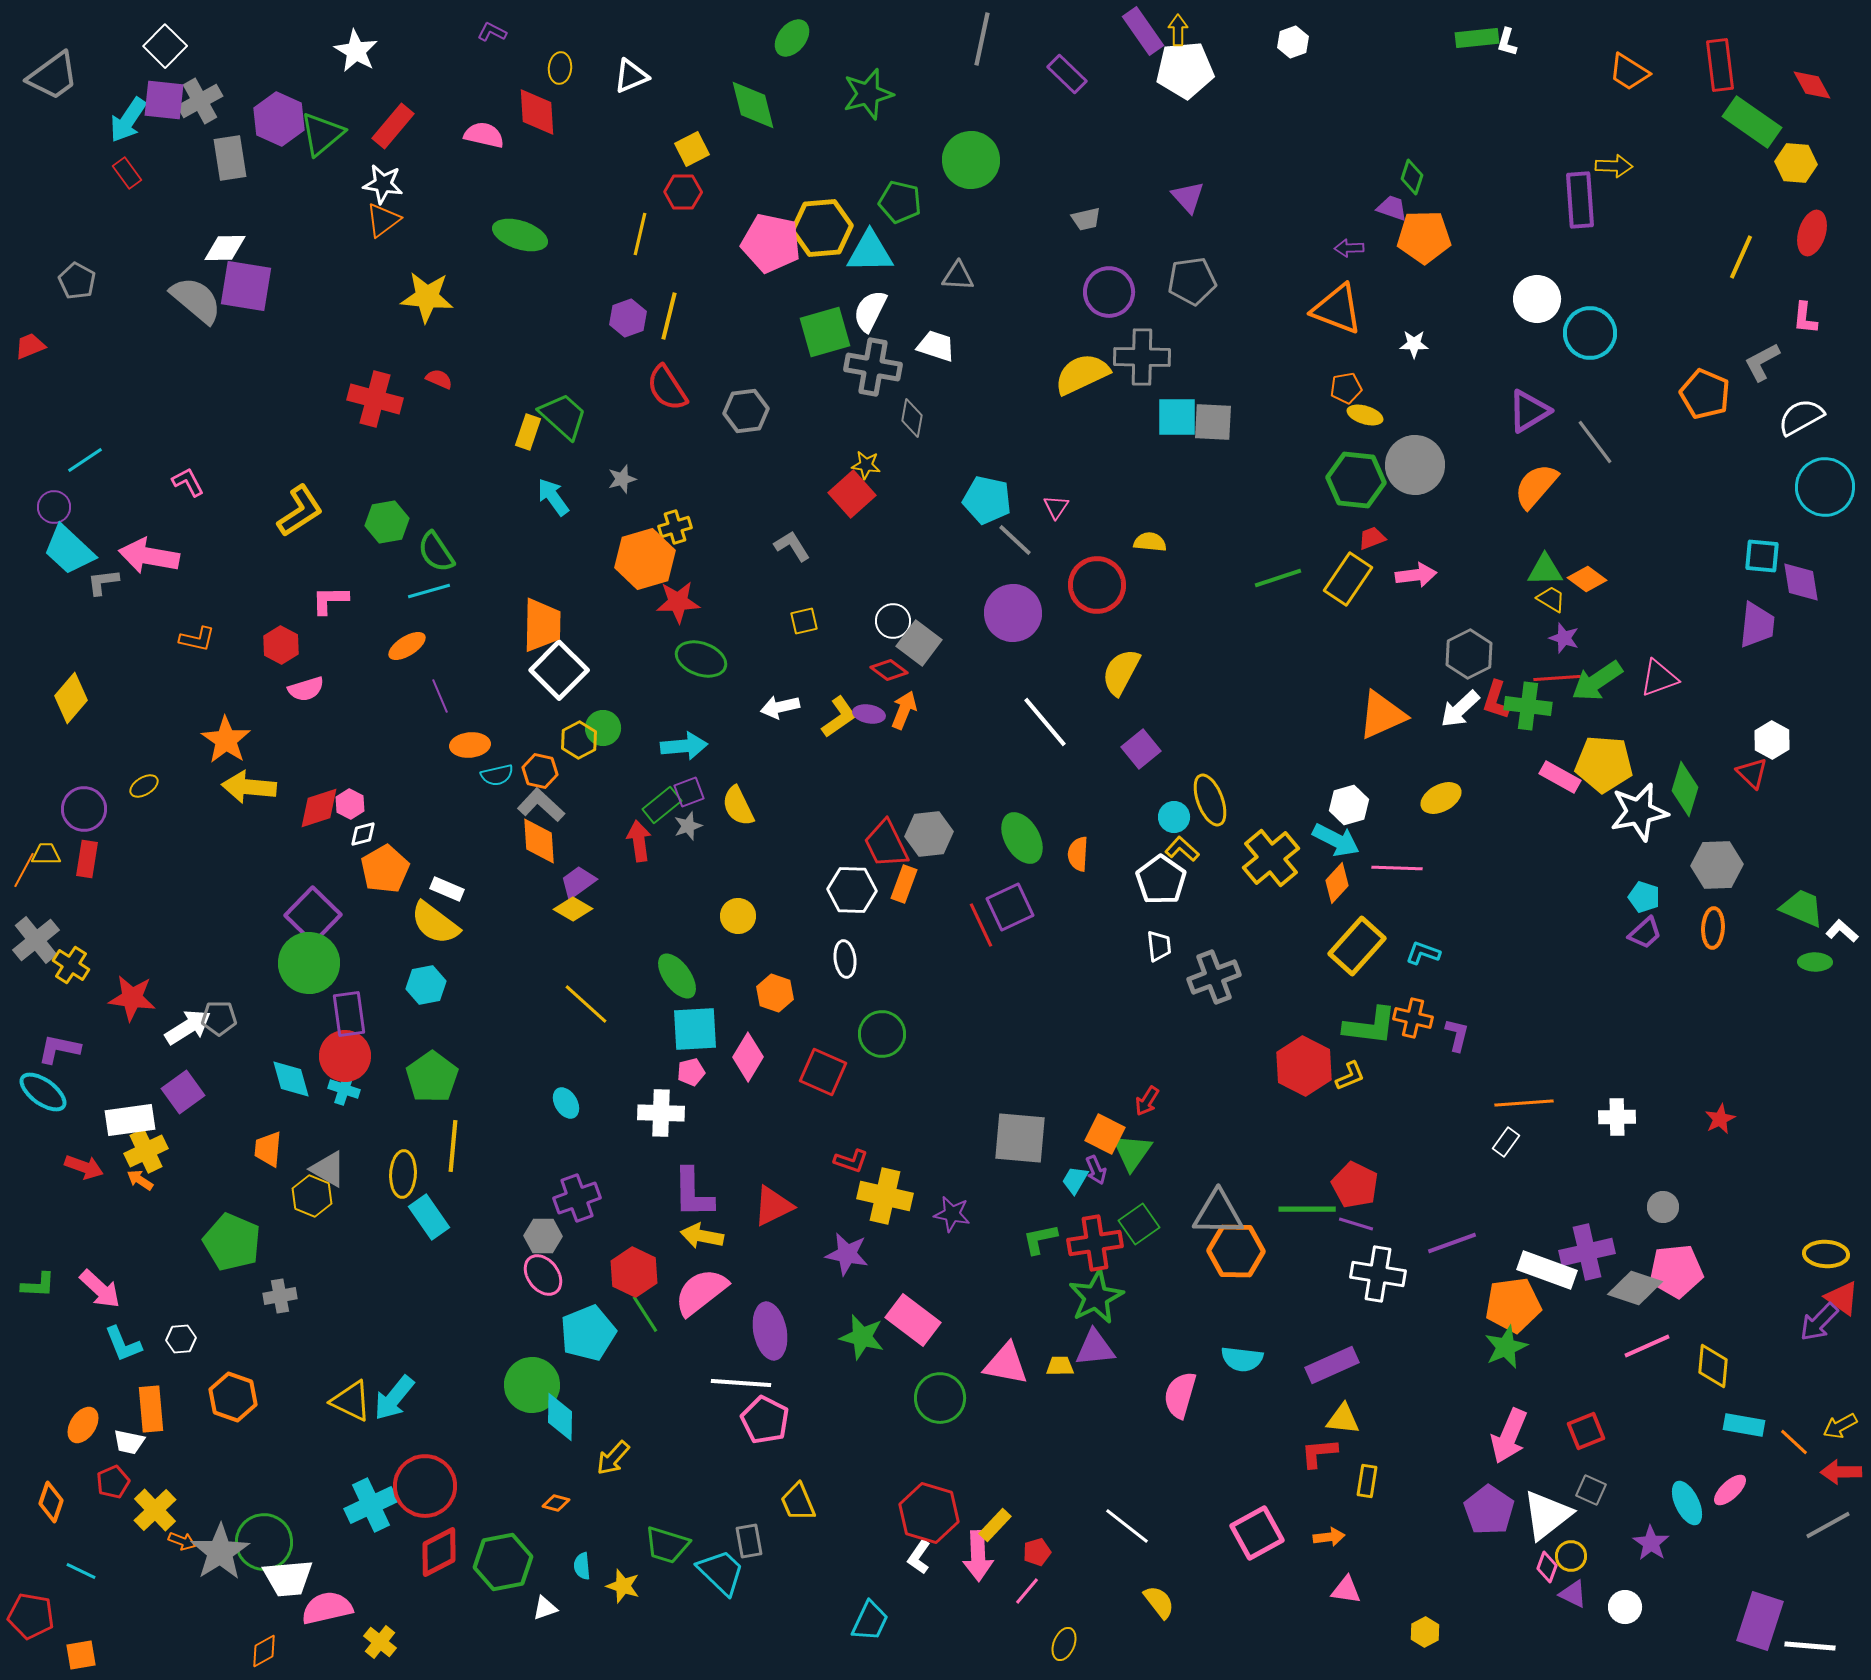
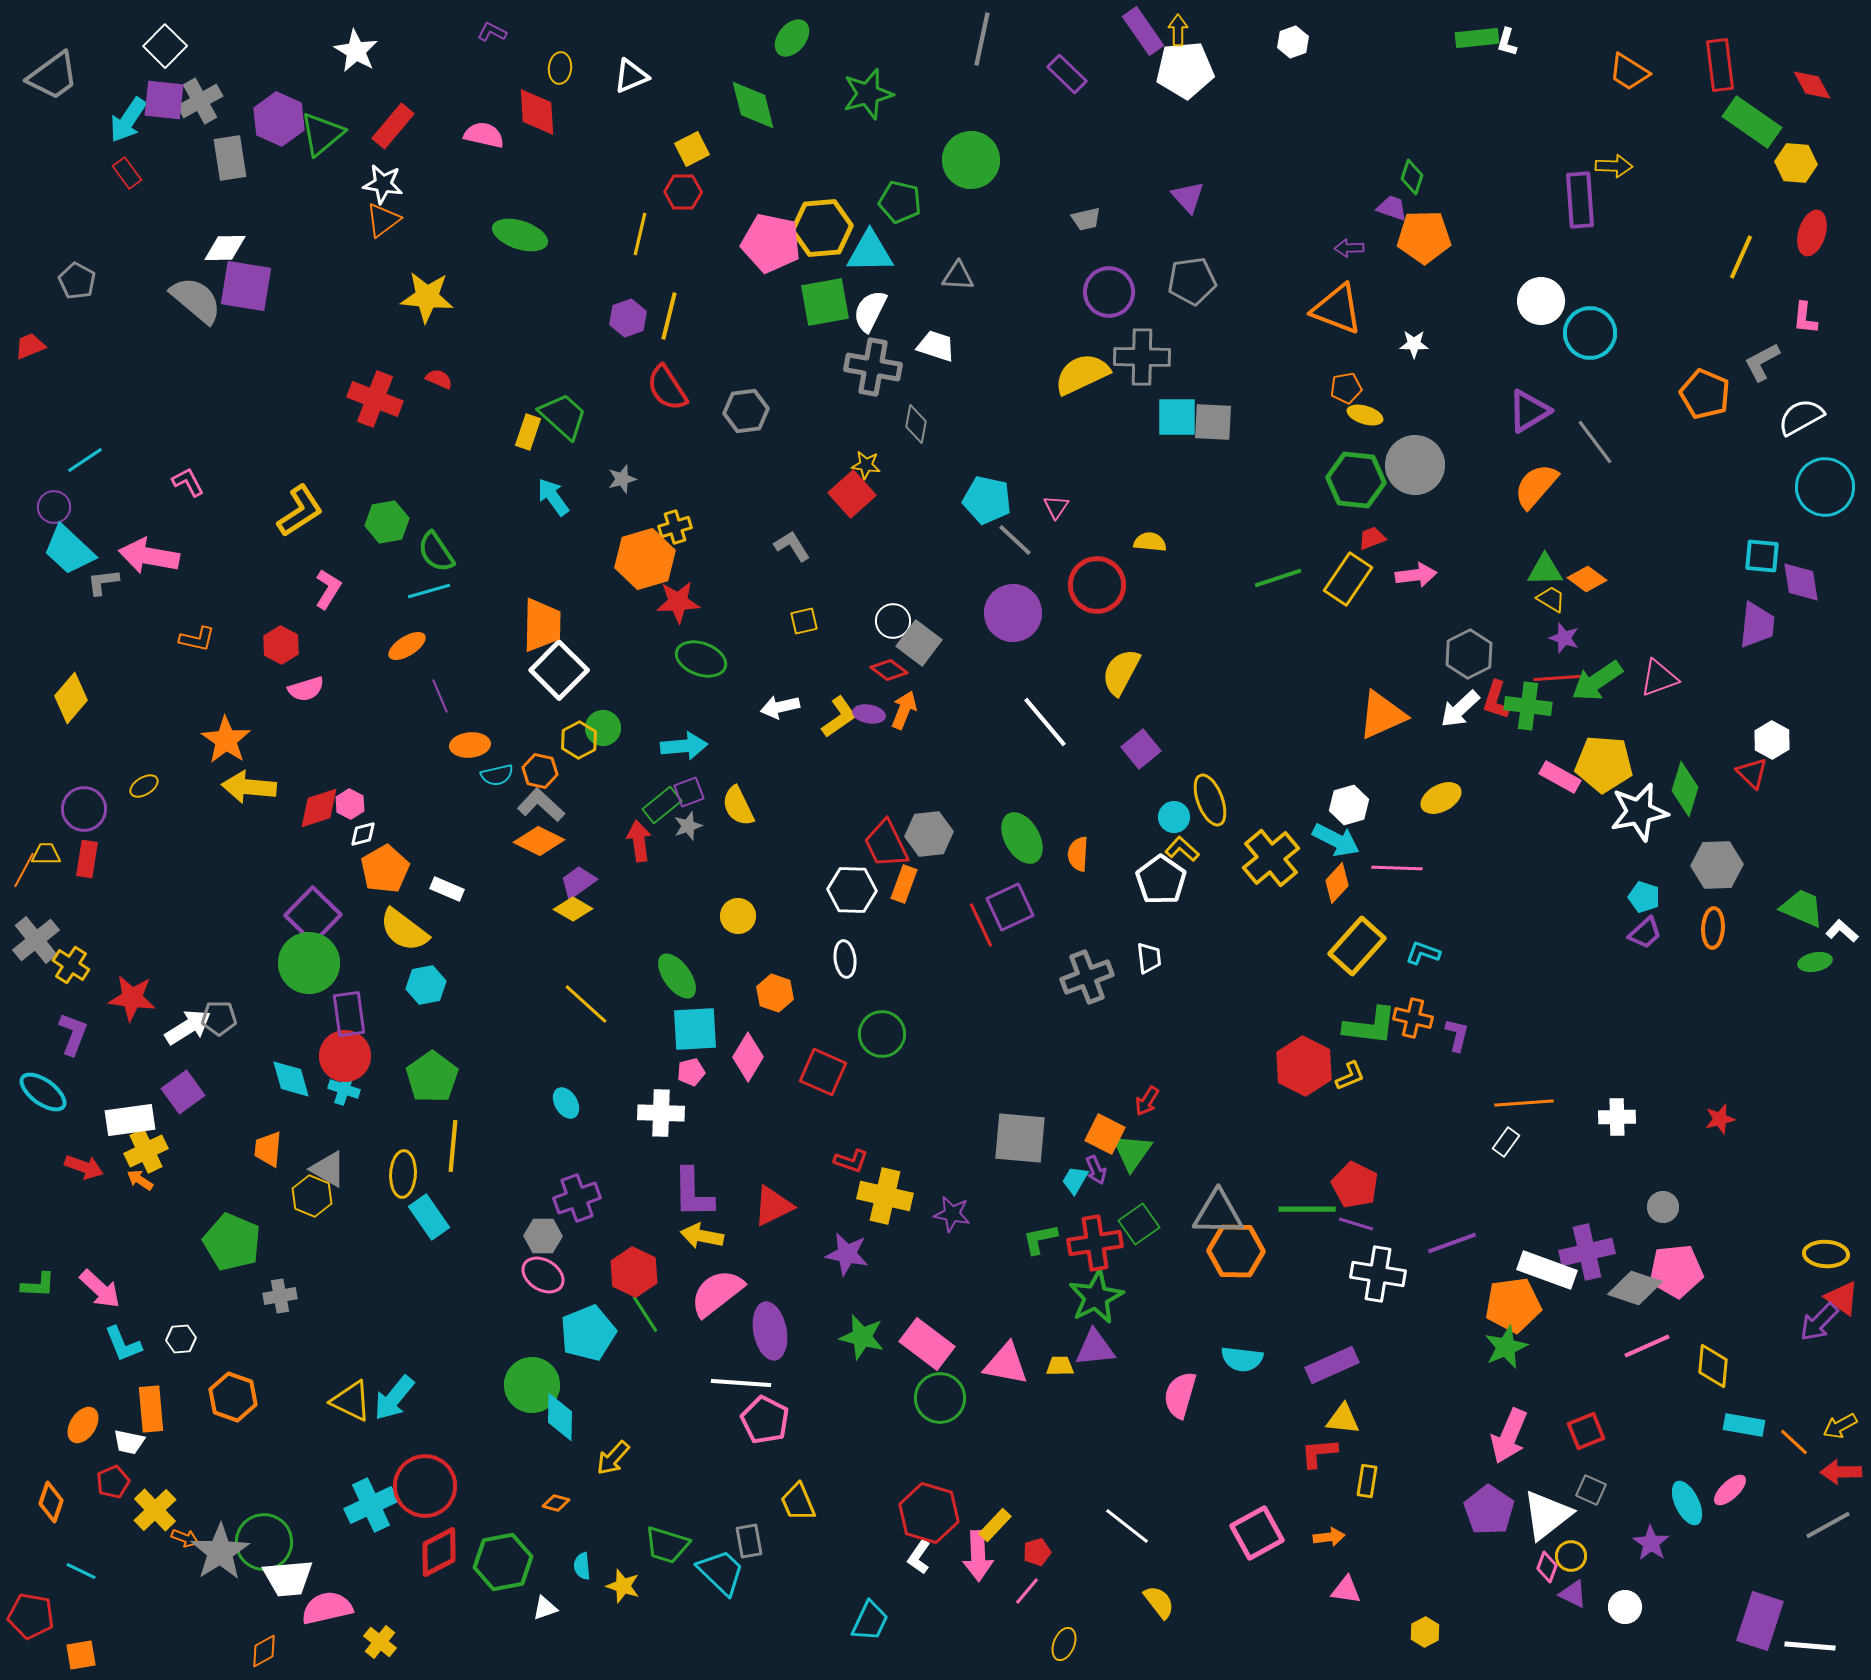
white circle at (1537, 299): moved 4 px right, 2 px down
green square at (825, 332): moved 30 px up; rotated 6 degrees clockwise
red cross at (375, 399): rotated 6 degrees clockwise
gray diamond at (912, 418): moved 4 px right, 6 px down
pink L-shape at (330, 600): moved 2 px left, 11 px up; rotated 123 degrees clockwise
orange diamond at (539, 841): rotated 60 degrees counterclockwise
yellow semicircle at (435, 923): moved 31 px left, 7 px down
white trapezoid at (1159, 946): moved 10 px left, 12 px down
green ellipse at (1815, 962): rotated 12 degrees counterclockwise
gray cross at (1214, 977): moved 127 px left
purple L-shape at (59, 1049): moved 14 px right, 15 px up; rotated 99 degrees clockwise
red star at (1720, 1119): rotated 12 degrees clockwise
pink ellipse at (543, 1275): rotated 21 degrees counterclockwise
pink semicircle at (701, 1292): moved 16 px right, 1 px down
pink rectangle at (913, 1320): moved 14 px right, 24 px down
orange arrow at (182, 1541): moved 3 px right, 3 px up
